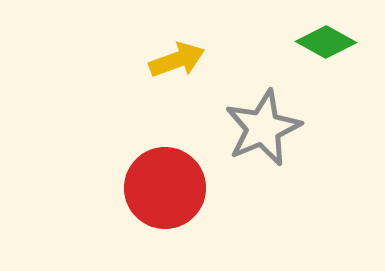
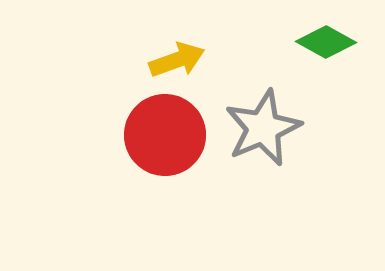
red circle: moved 53 px up
